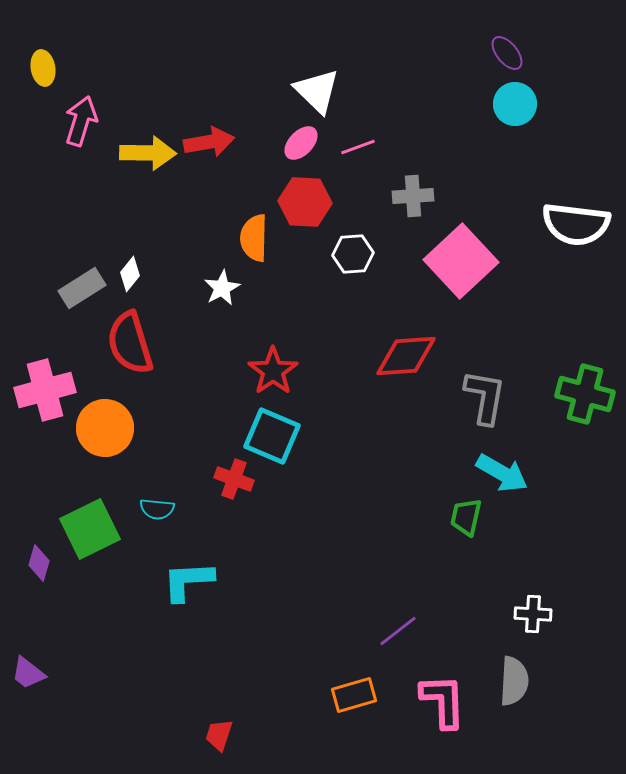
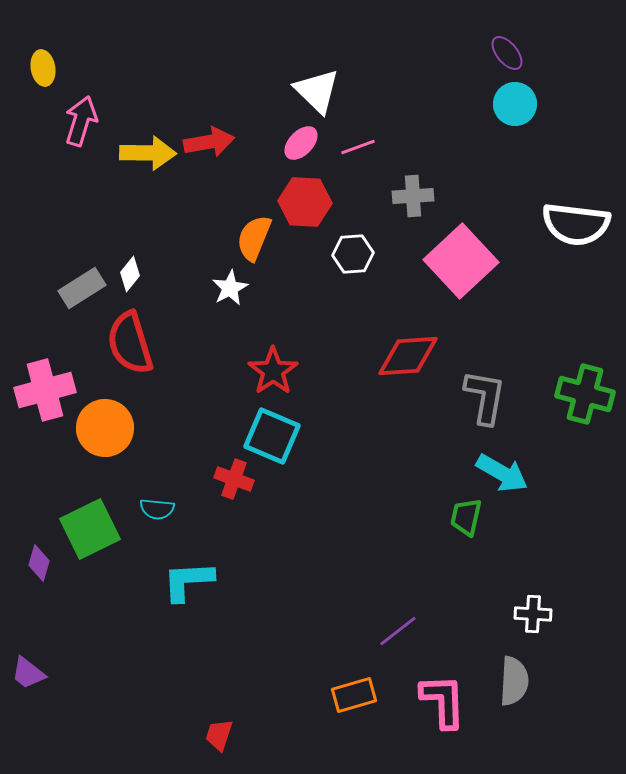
orange semicircle: rotated 21 degrees clockwise
white star: moved 8 px right
red diamond: moved 2 px right
